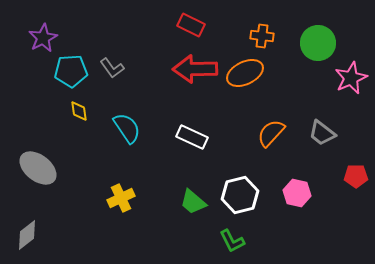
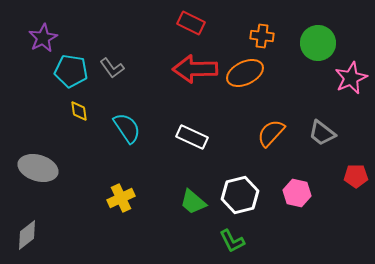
red rectangle: moved 2 px up
cyan pentagon: rotated 12 degrees clockwise
gray ellipse: rotated 21 degrees counterclockwise
